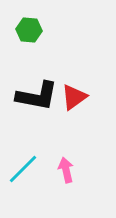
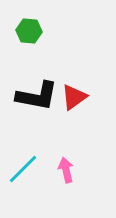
green hexagon: moved 1 px down
